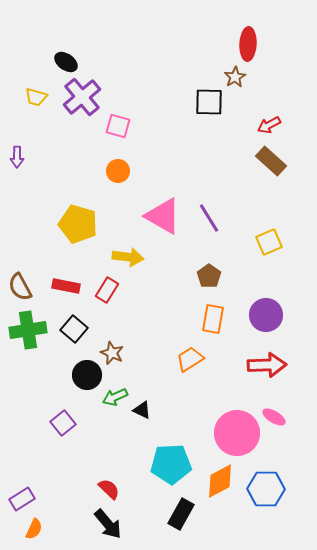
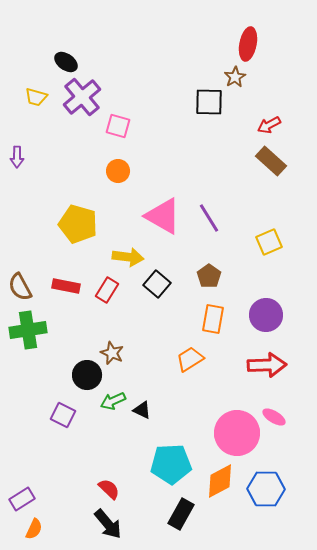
red ellipse at (248, 44): rotated 8 degrees clockwise
black square at (74, 329): moved 83 px right, 45 px up
green arrow at (115, 397): moved 2 px left, 4 px down
purple square at (63, 423): moved 8 px up; rotated 25 degrees counterclockwise
